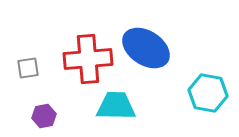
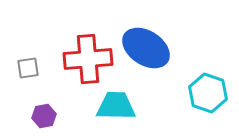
cyan hexagon: rotated 9 degrees clockwise
